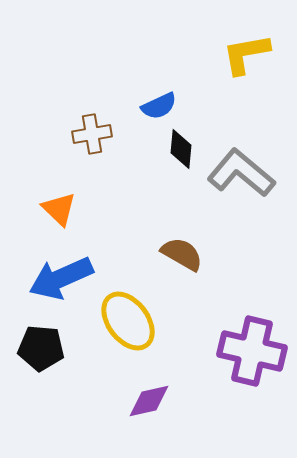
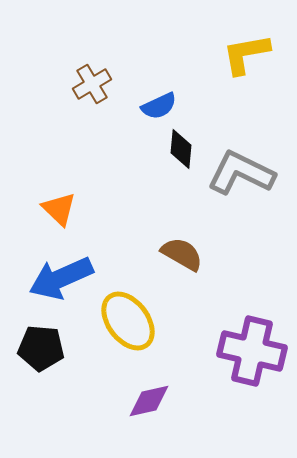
brown cross: moved 50 px up; rotated 21 degrees counterclockwise
gray L-shape: rotated 14 degrees counterclockwise
